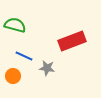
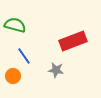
red rectangle: moved 1 px right
blue line: rotated 30 degrees clockwise
gray star: moved 9 px right, 2 px down
